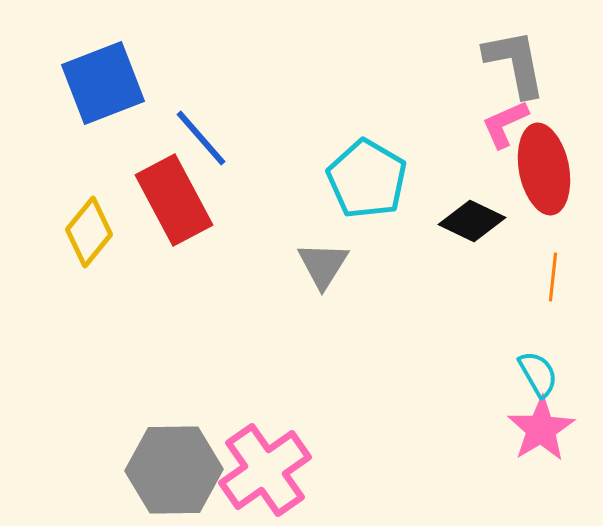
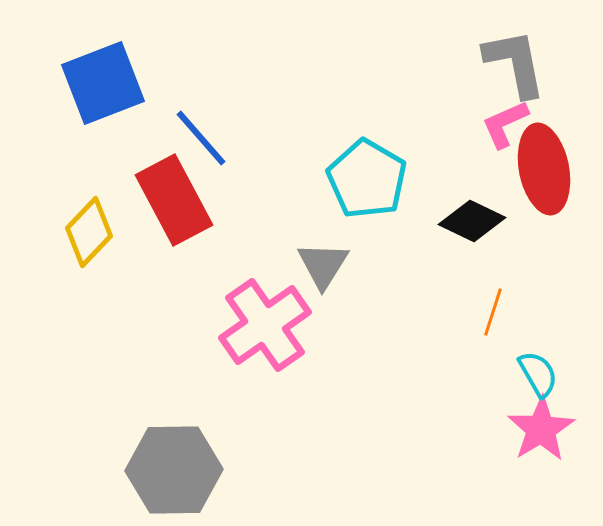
yellow diamond: rotated 4 degrees clockwise
orange line: moved 60 px left, 35 px down; rotated 12 degrees clockwise
pink cross: moved 145 px up
